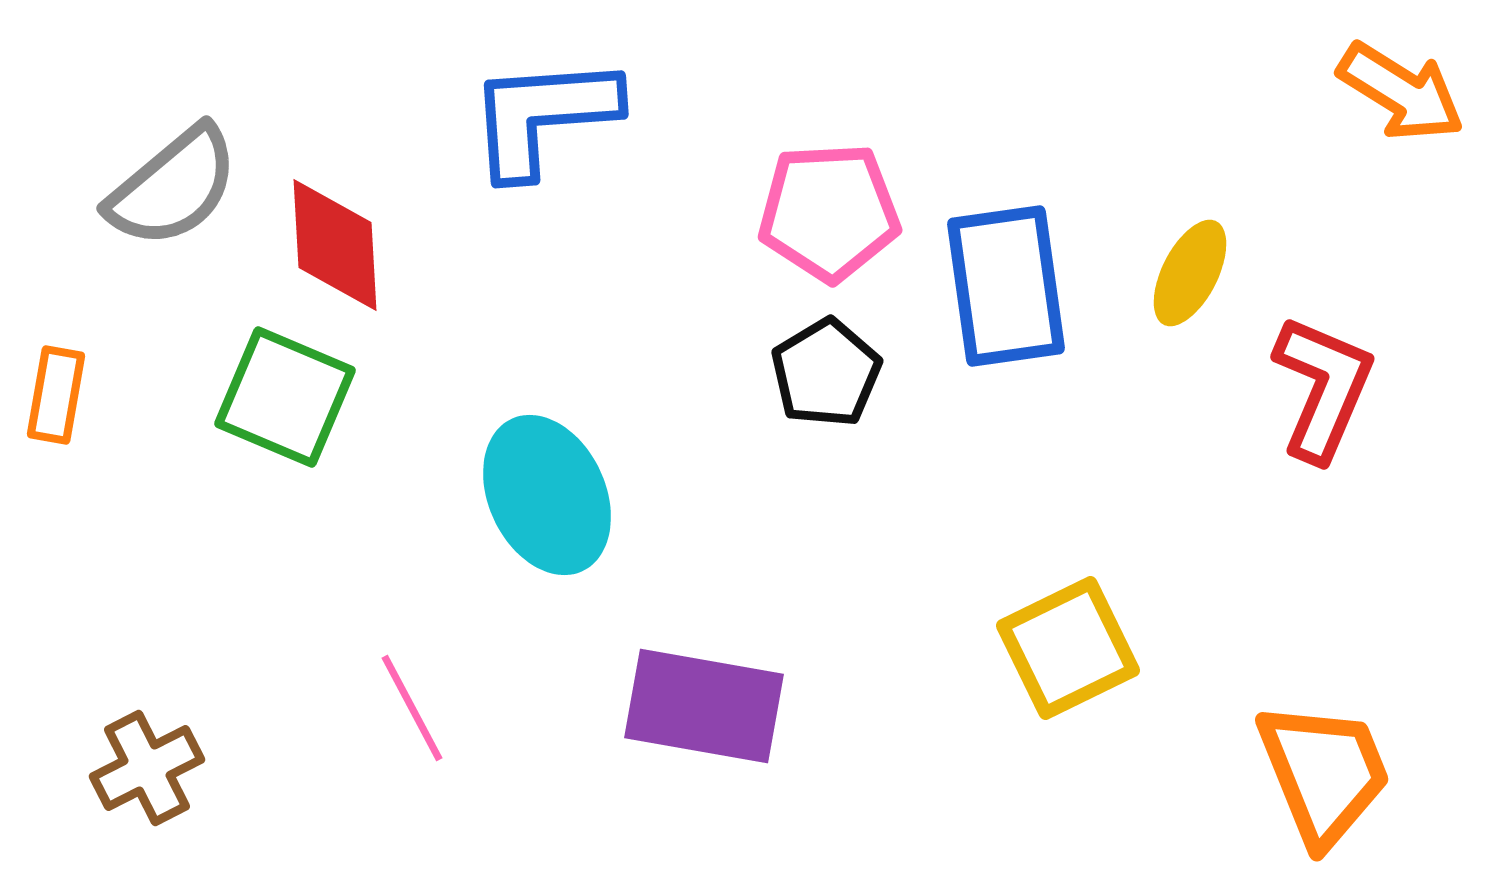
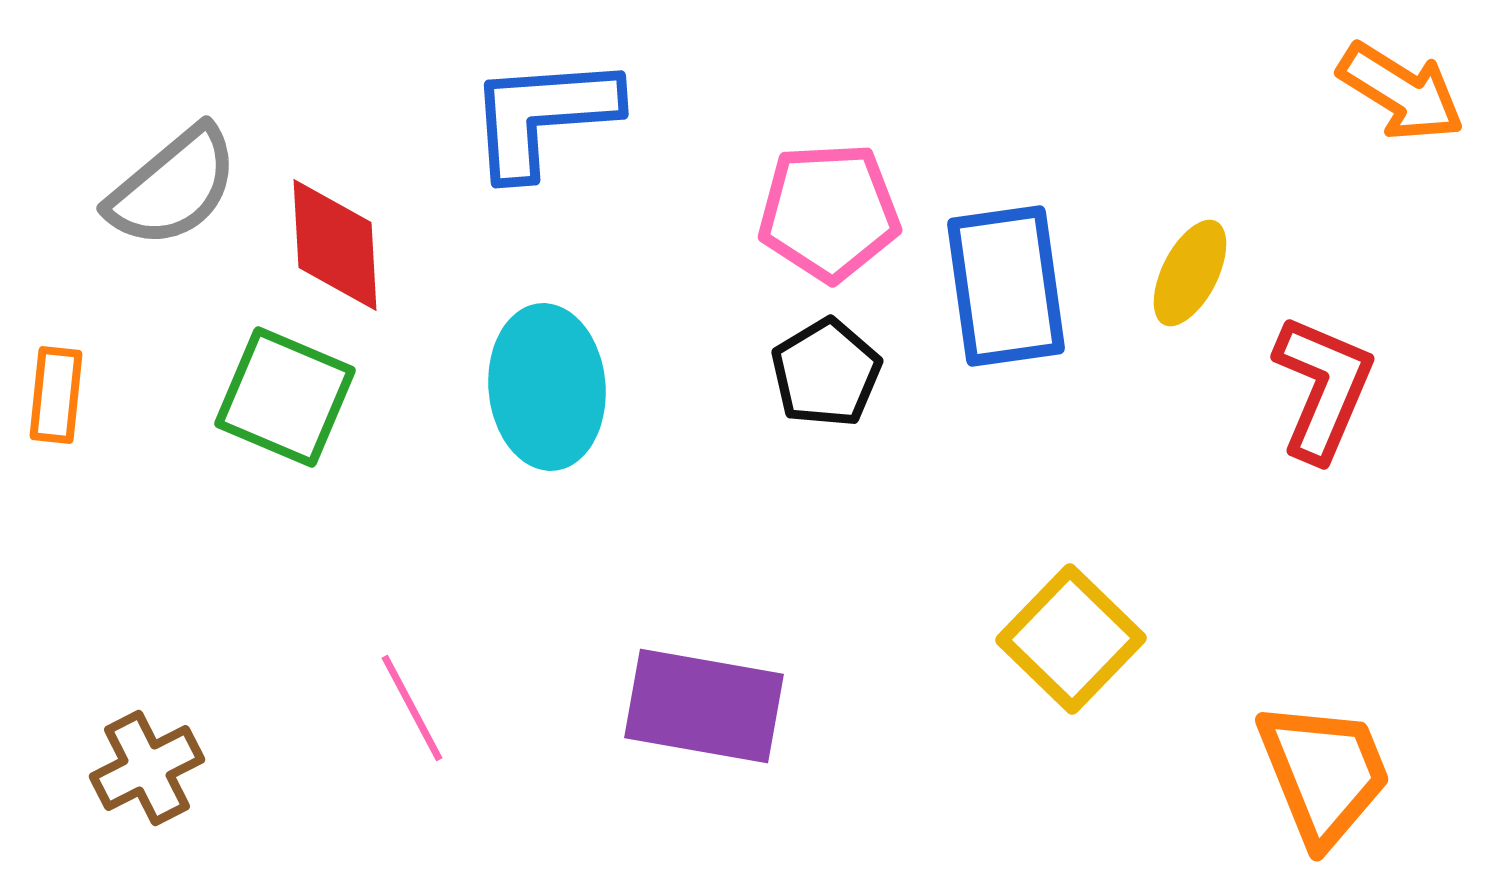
orange rectangle: rotated 4 degrees counterclockwise
cyan ellipse: moved 108 px up; rotated 20 degrees clockwise
yellow square: moved 3 px right, 9 px up; rotated 20 degrees counterclockwise
